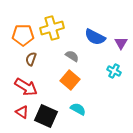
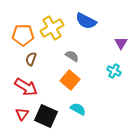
yellow cross: rotated 15 degrees counterclockwise
blue semicircle: moved 9 px left, 16 px up
red triangle: moved 2 px down; rotated 32 degrees clockwise
